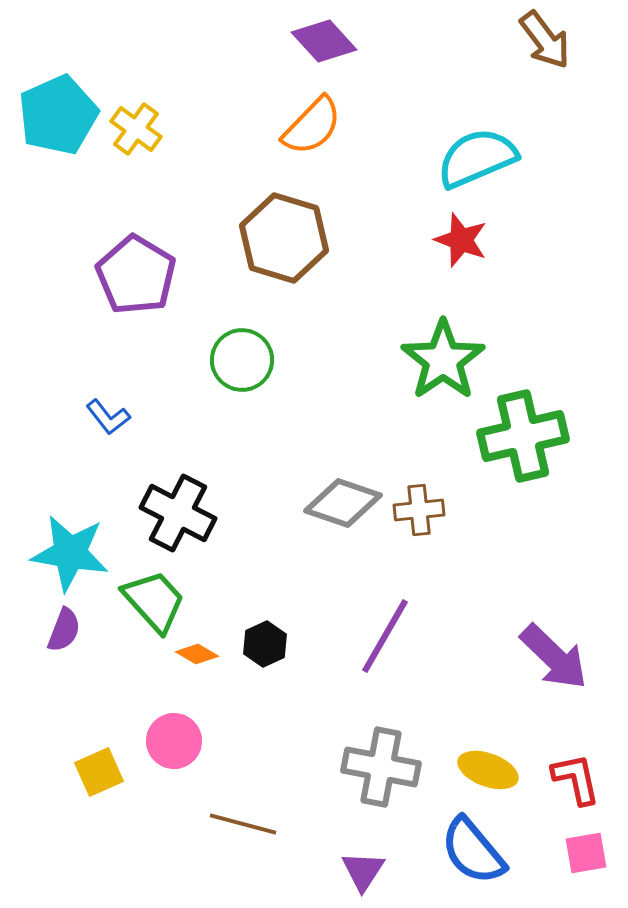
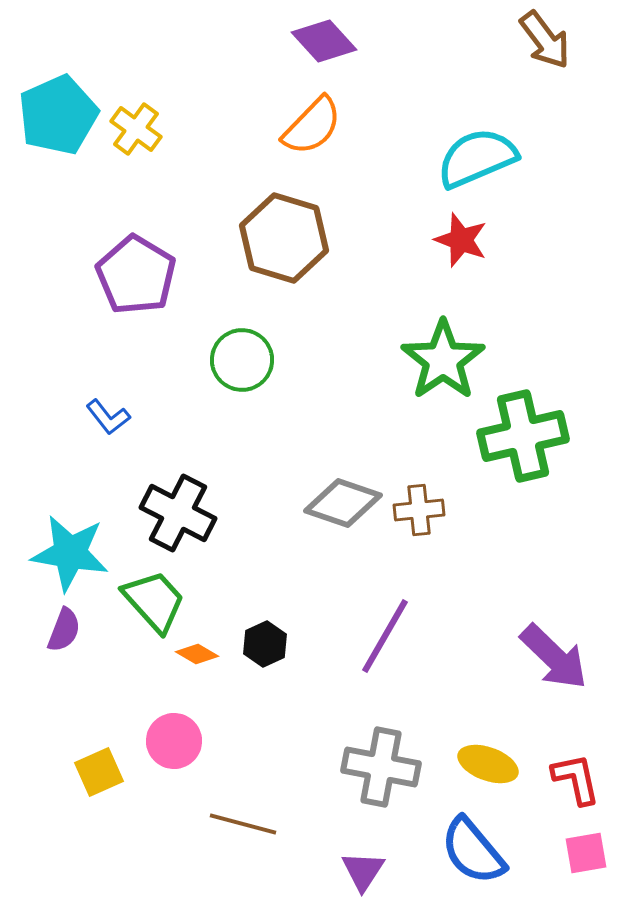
yellow ellipse: moved 6 px up
